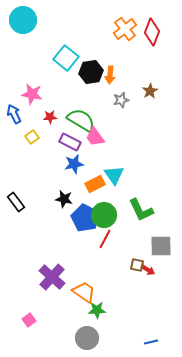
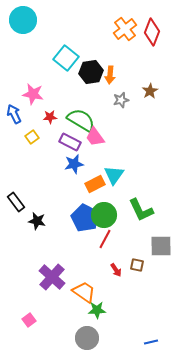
pink star: moved 1 px right
cyan triangle: rotated 10 degrees clockwise
black star: moved 27 px left, 22 px down
red arrow: moved 32 px left; rotated 24 degrees clockwise
